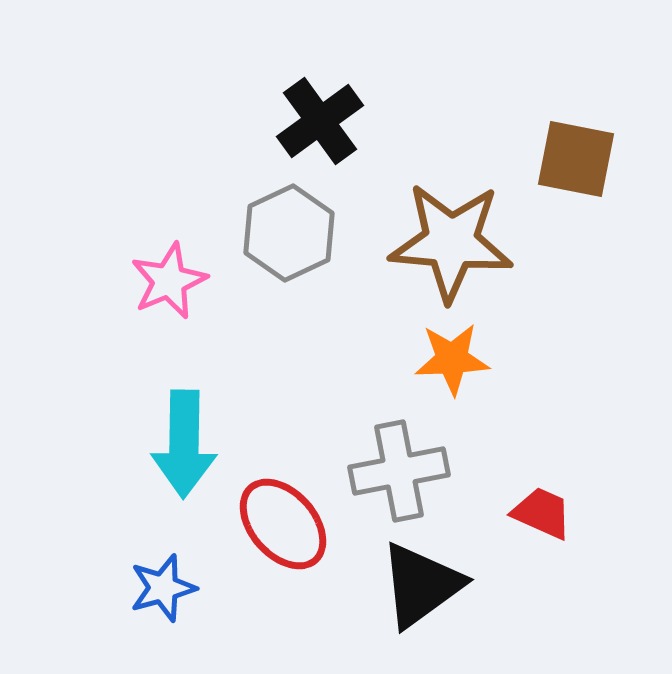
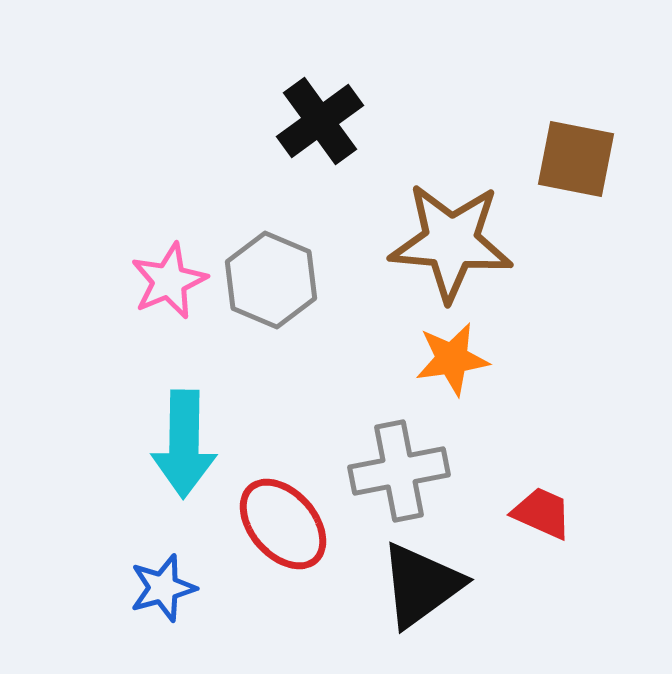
gray hexagon: moved 18 px left, 47 px down; rotated 12 degrees counterclockwise
orange star: rotated 6 degrees counterclockwise
